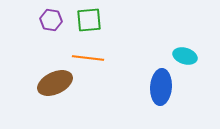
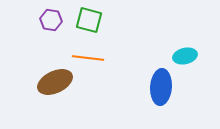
green square: rotated 20 degrees clockwise
cyan ellipse: rotated 30 degrees counterclockwise
brown ellipse: moved 1 px up
